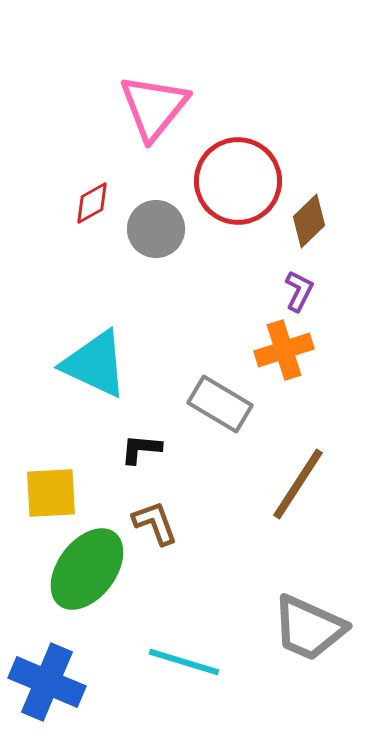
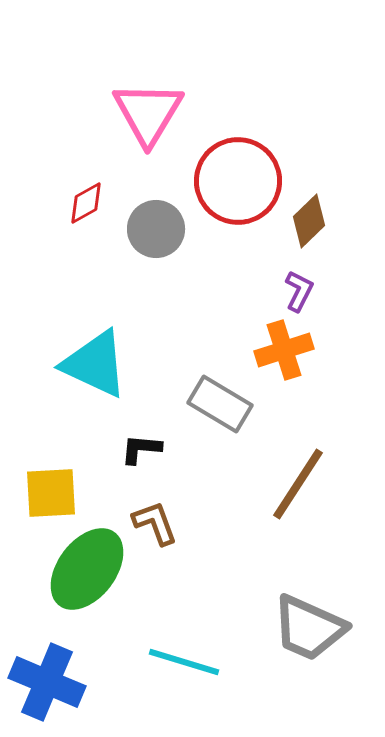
pink triangle: moved 6 px left, 6 px down; rotated 8 degrees counterclockwise
red diamond: moved 6 px left
